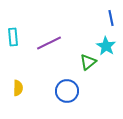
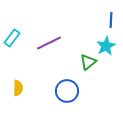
blue line: moved 2 px down; rotated 14 degrees clockwise
cyan rectangle: moved 1 px left, 1 px down; rotated 42 degrees clockwise
cyan star: rotated 12 degrees clockwise
